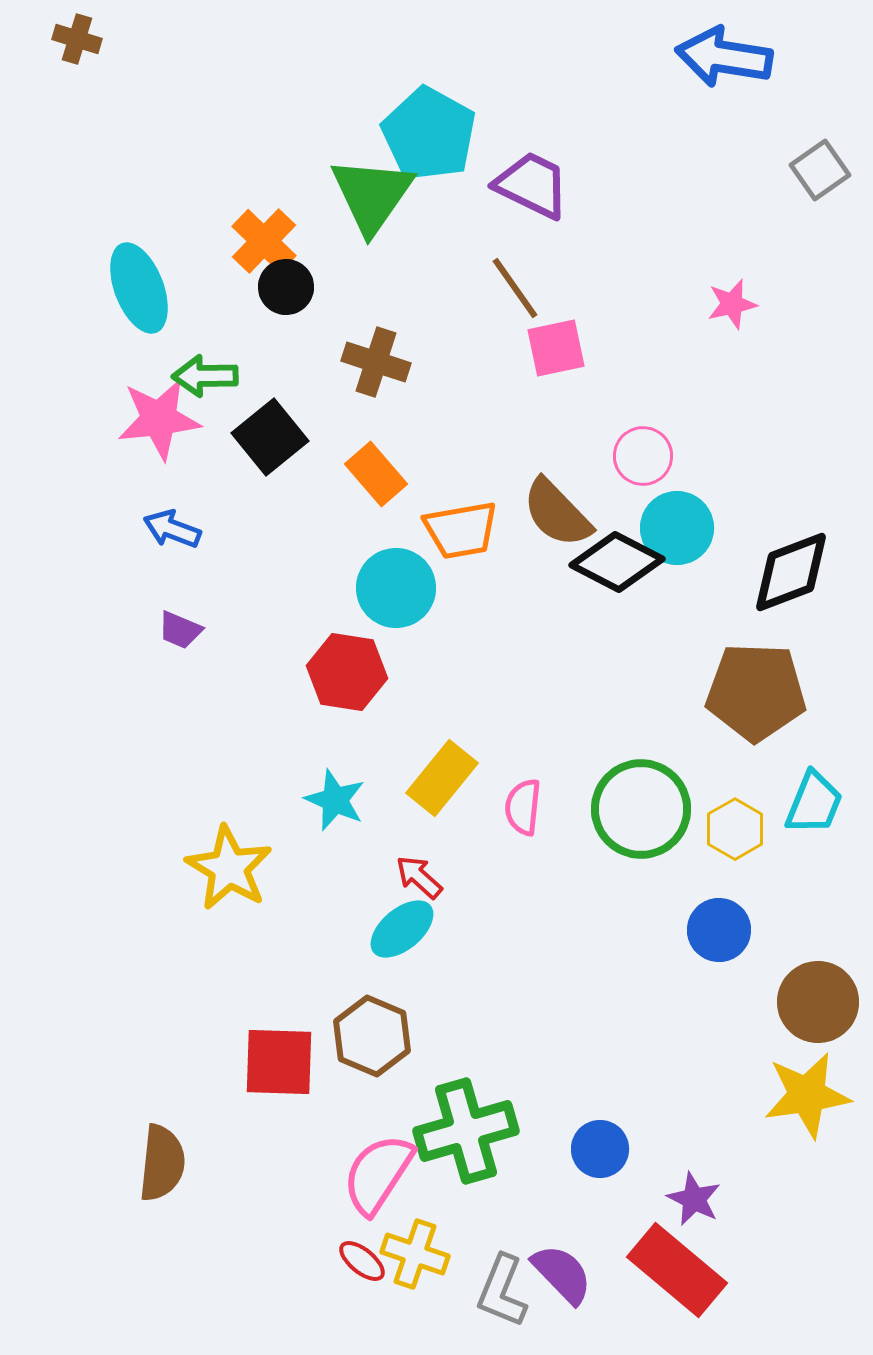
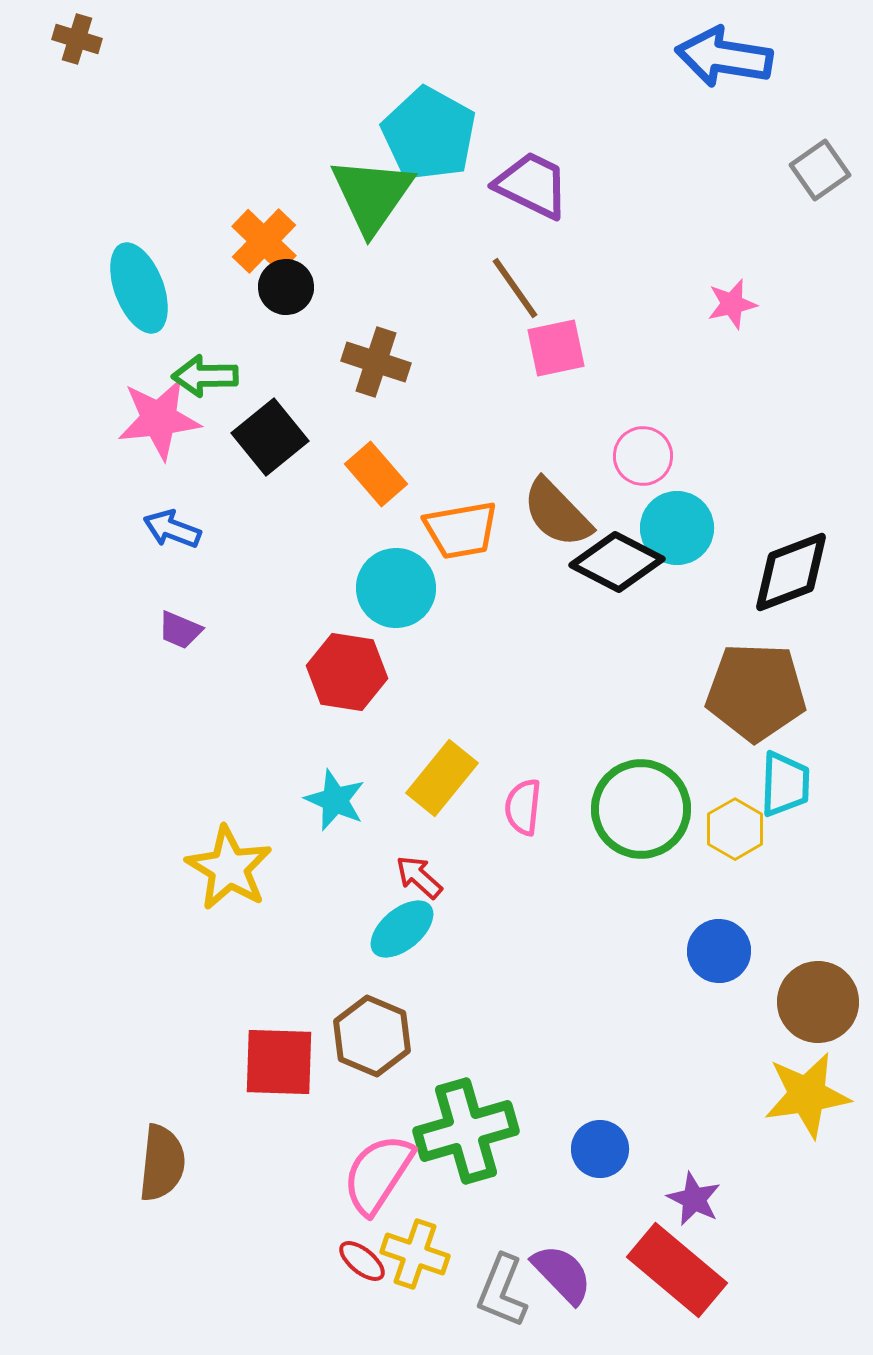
cyan trapezoid at (814, 803): moved 29 px left, 19 px up; rotated 20 degrees counterclockwise
blue circle at (719, 930): moved 21 px down
